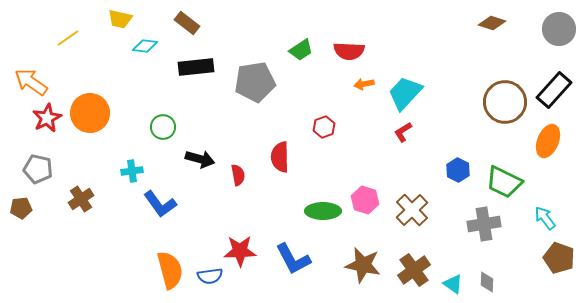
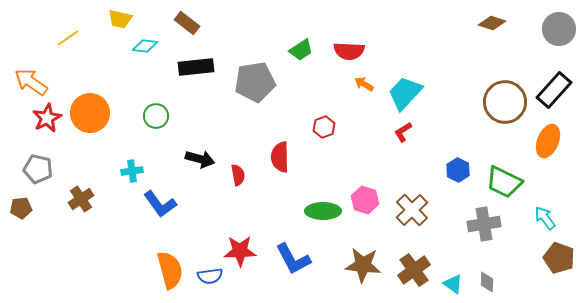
orange arrow at (364, 84): rotated 42 degrees clockwise
green circle at (163, 127): moved 7 px left, 11 px up
brown star at (363, 265): rotated 6 degrees counterclockwise
